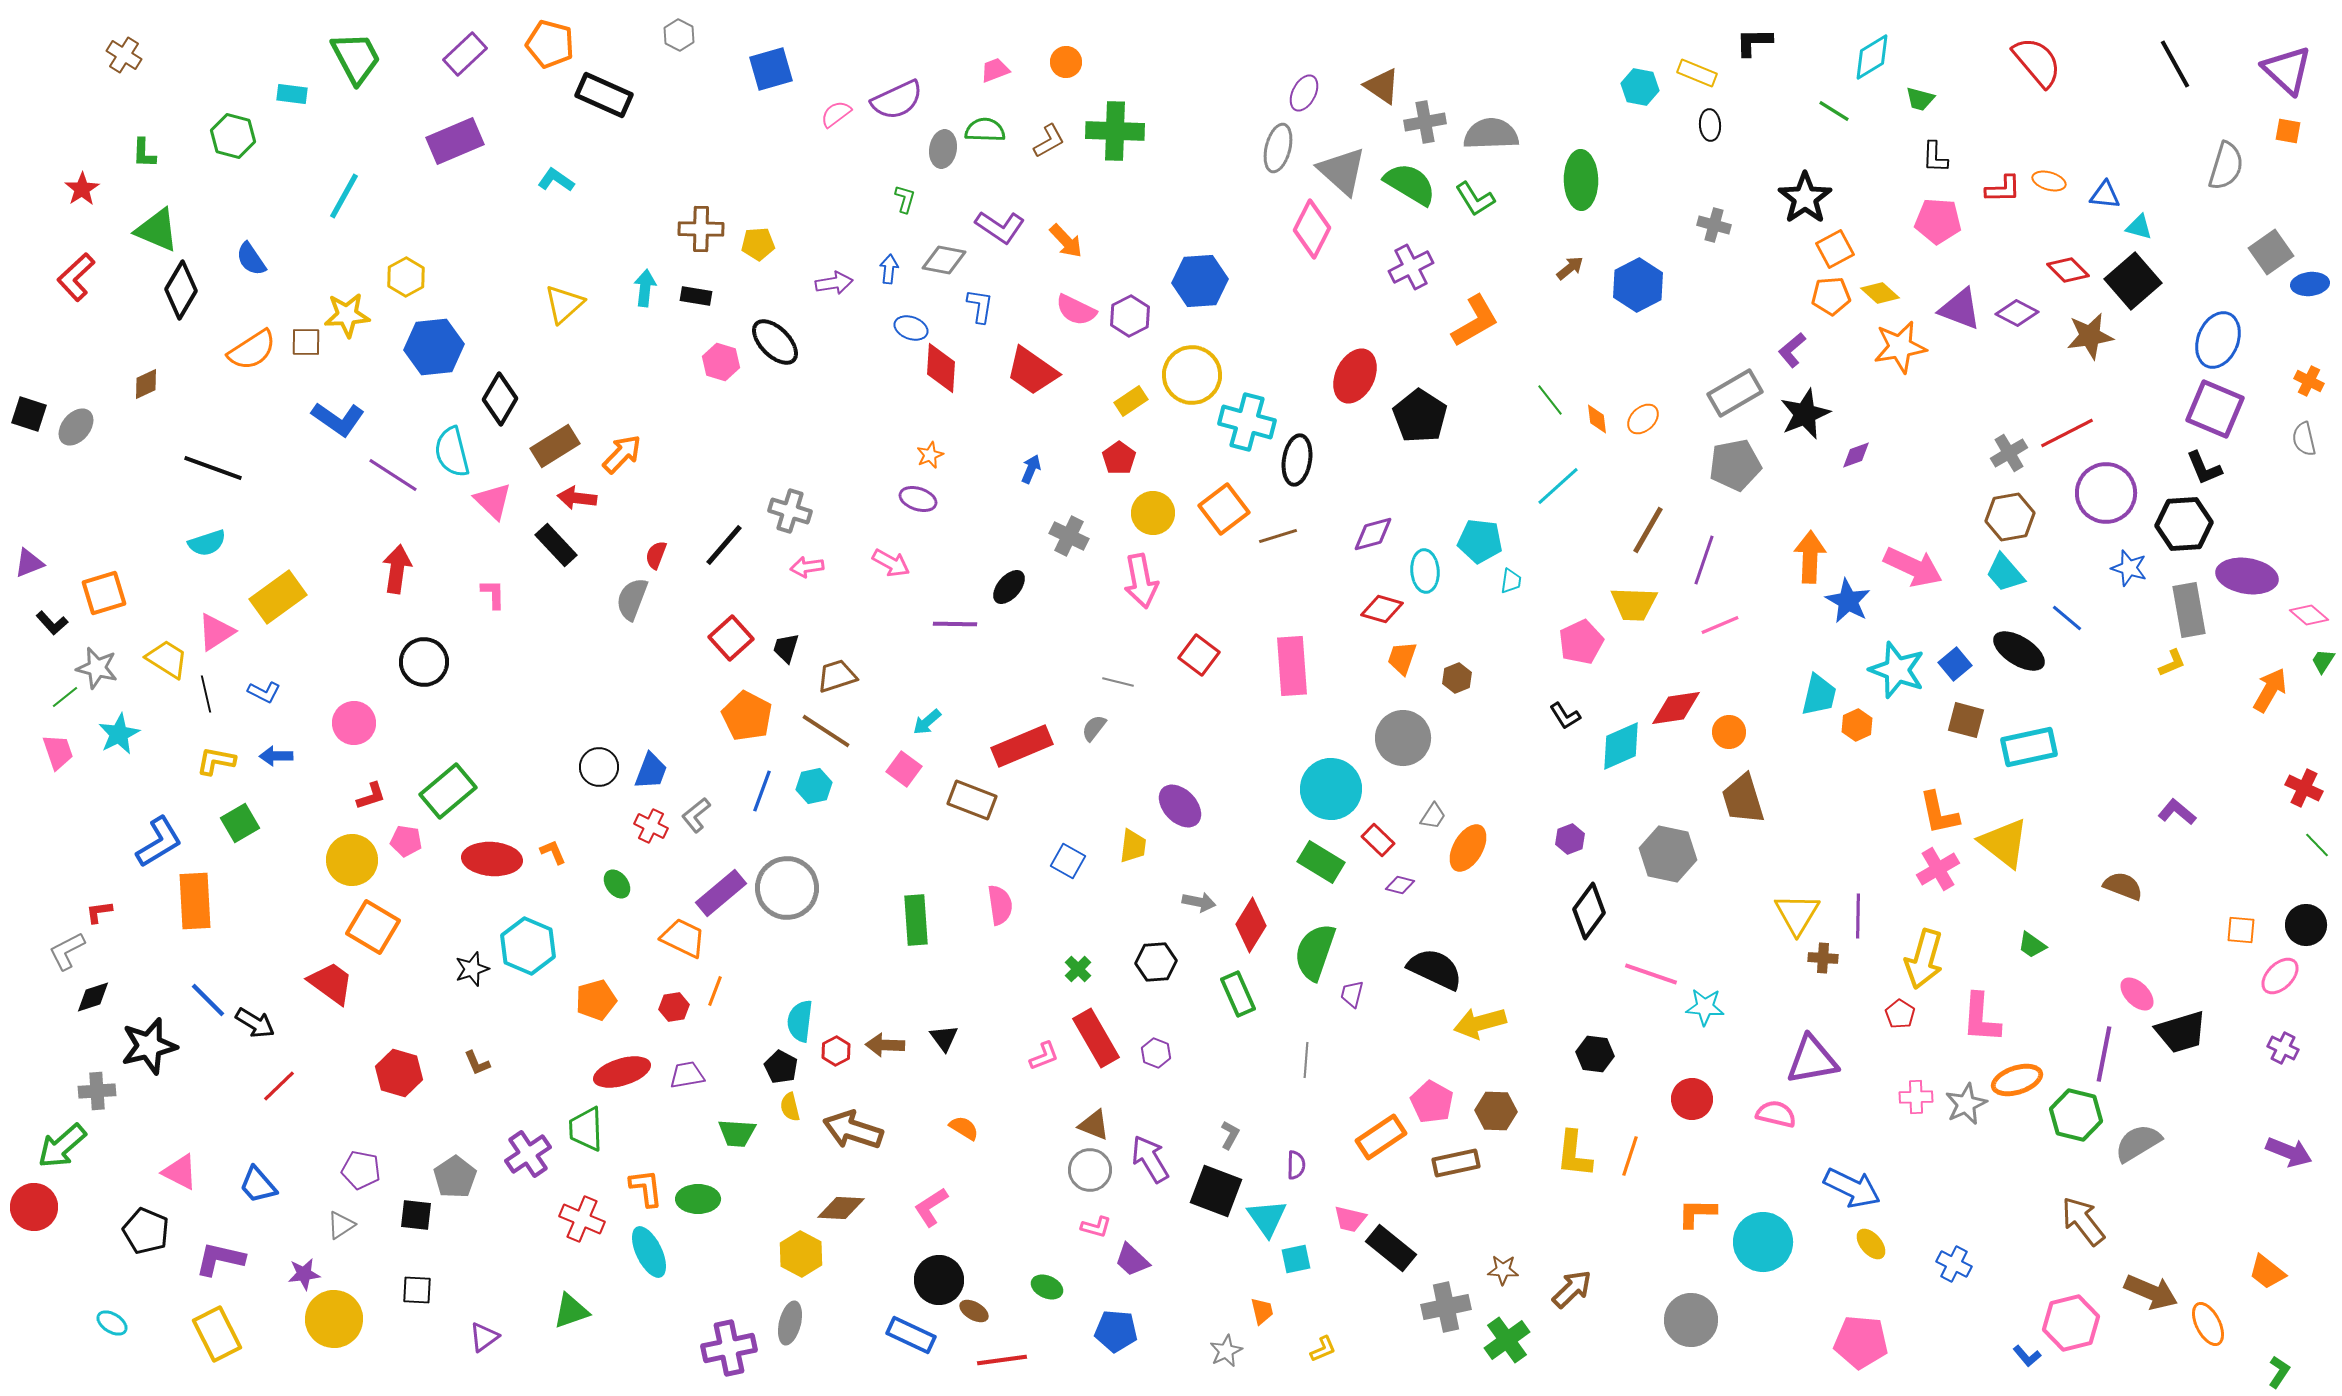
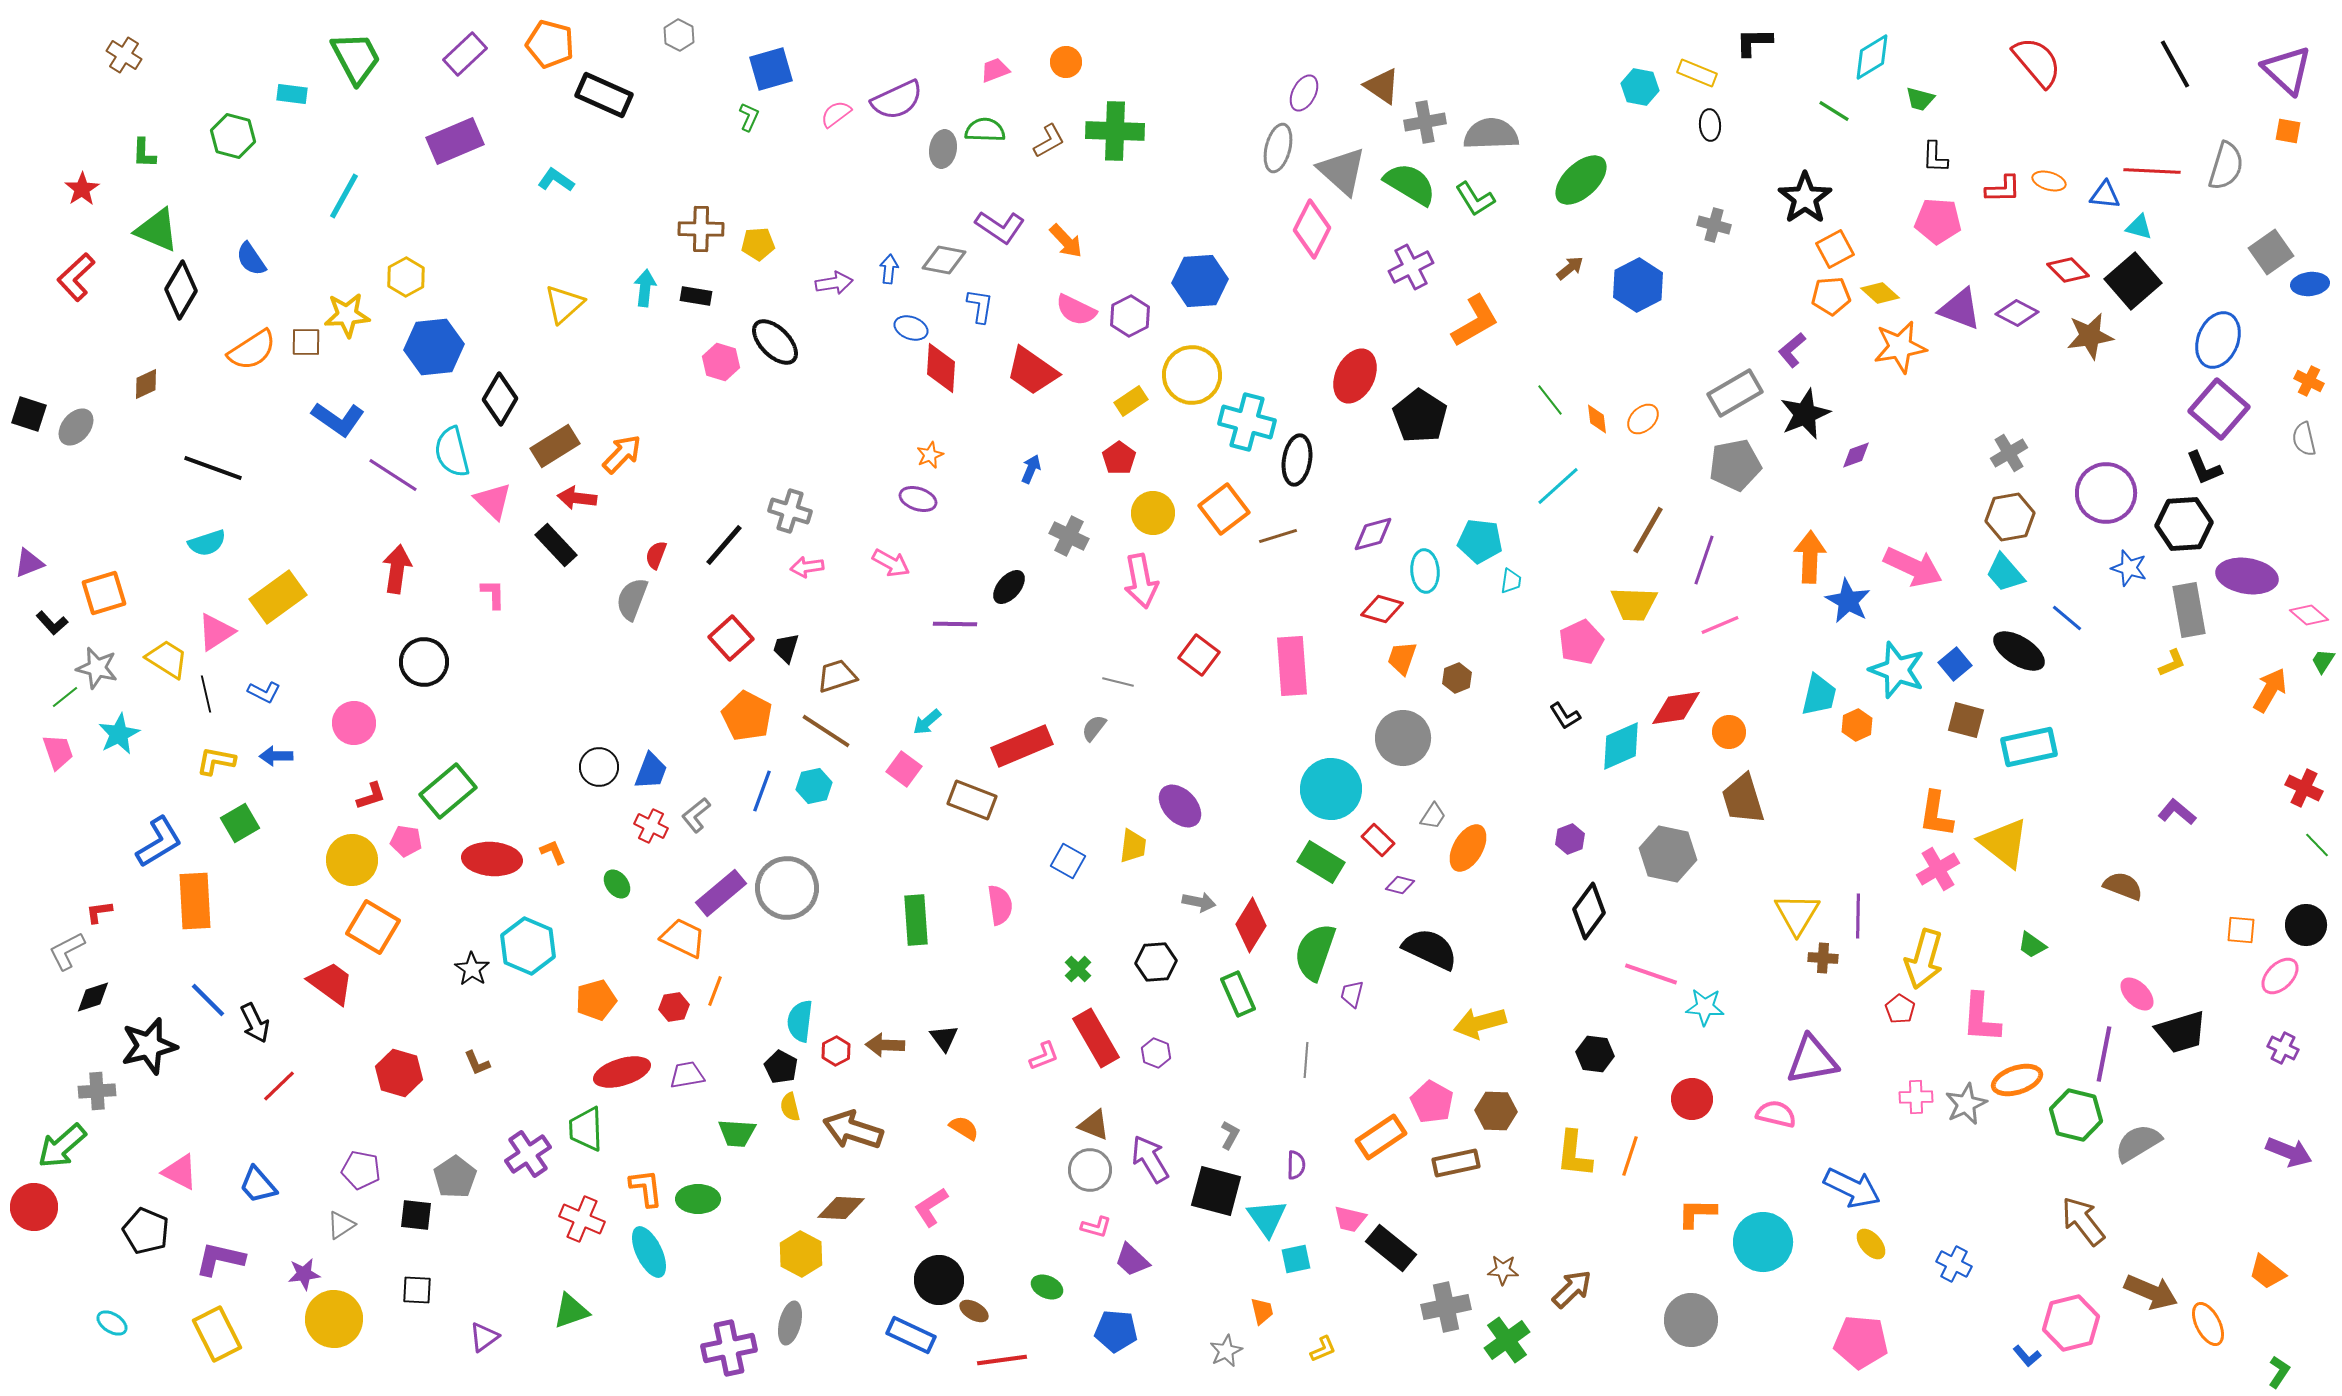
green ellipse at (1581, 180): rotated 48 degrees clockwise
green L-shape at (905, 199): moved 156 px left, 82 px up; rotated 8 degrees clockwise
purple square at (2215, 409): moved 4 px right; rotated 18 degrees clockwise
red line at (2067, 433): moved 85 px right, 262 px up; rotated 30 degrees clockwise
orange L-shape at (1939, 813): moved 3 px left, 1 px down; rotated 21 degrees clockwise
black star at (472, 969): rotated 20 degrees counterclockwise
black semicircle at (1435, 969): moved 5 px left, 20 px up
red pentagon at (1900, 1014): moved 5 px up
black arrow at (255, 1023): rotated 33 degrees clockwise
black square at (1216, 1191): rotated 6 degrees counterclockwise
